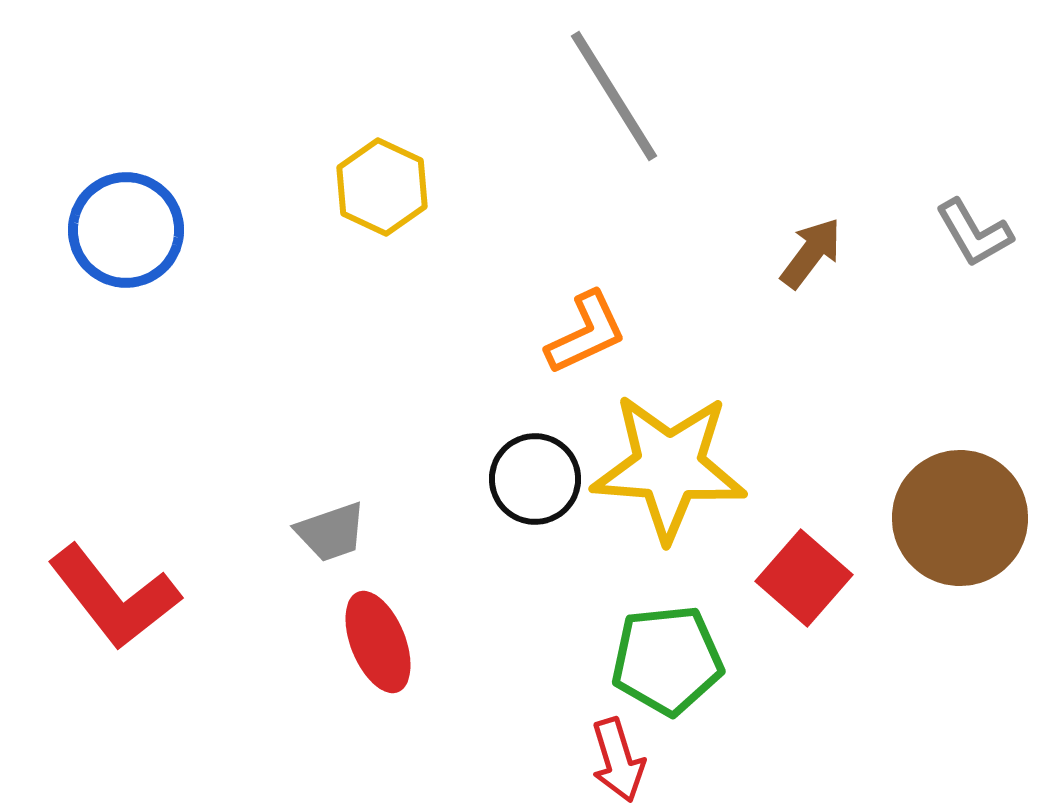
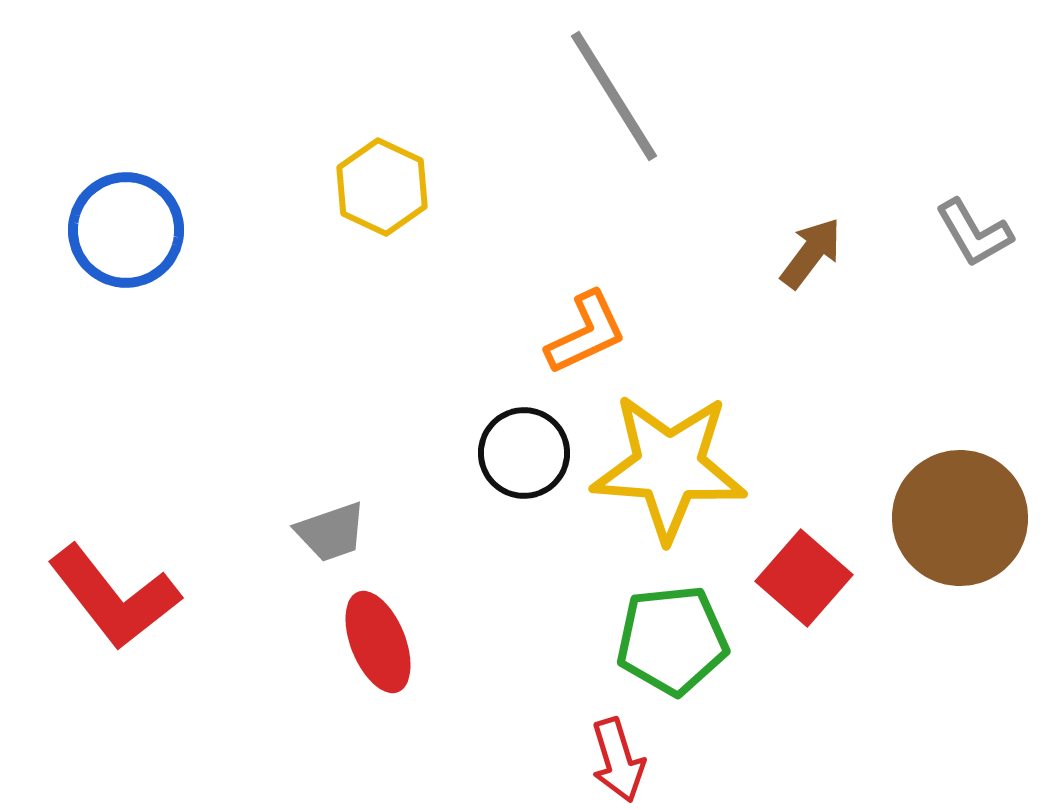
black circle: moved 11 px left, 26 px up
green pentagon: moved 5 px right, 20 px up
